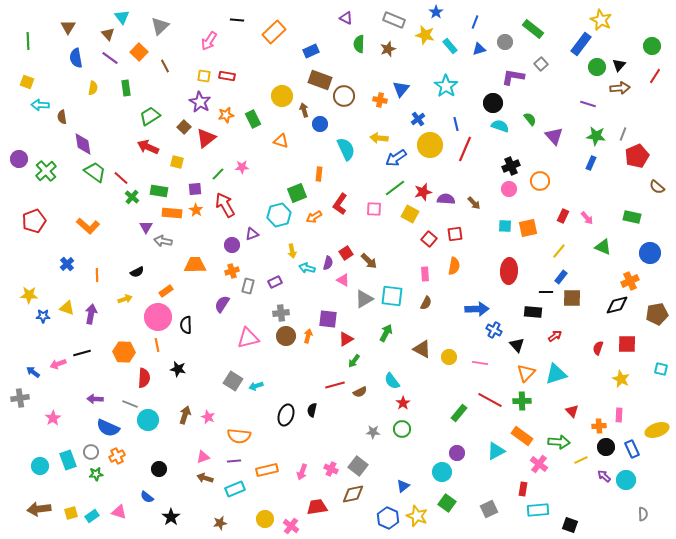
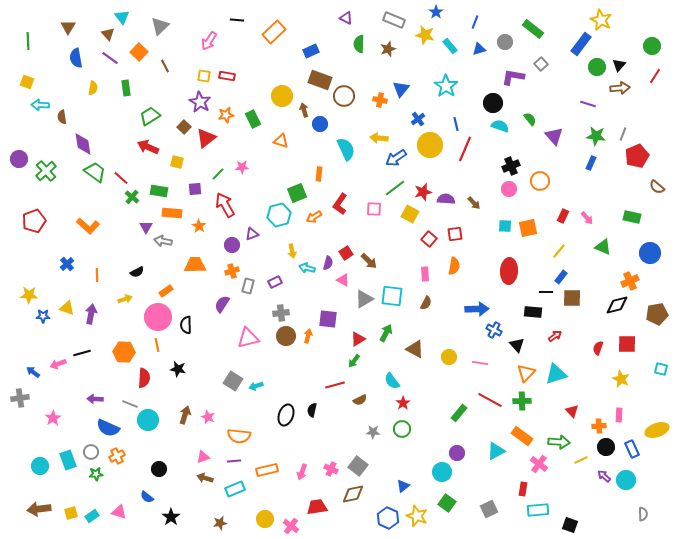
orange star at (196, 210): moved 3 px right, 16 px down
red triangle at (346, 339): moved 12 px right
brown triangle at (422, 349): moved 7 px left
brown semicircle at (360, 392): moved 8 px down
